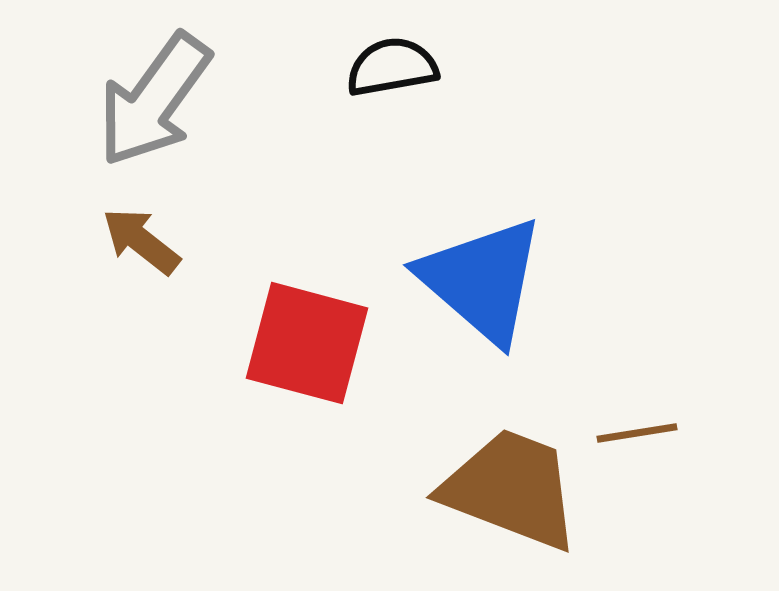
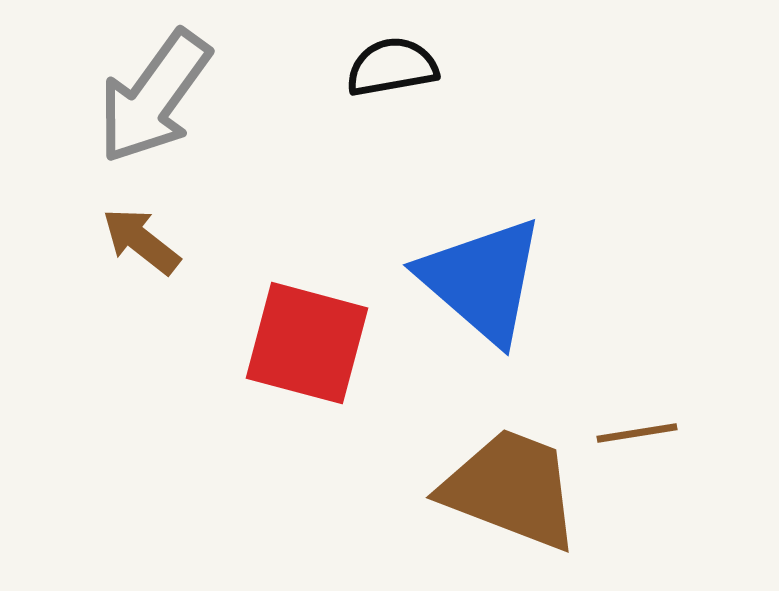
gray arrow: moved 3 px up
